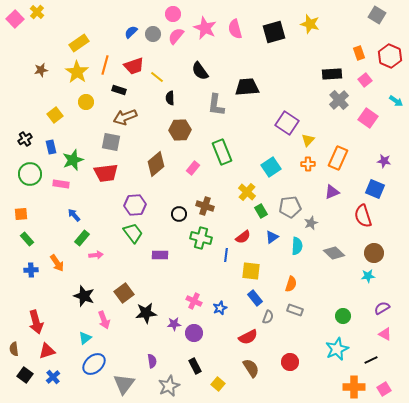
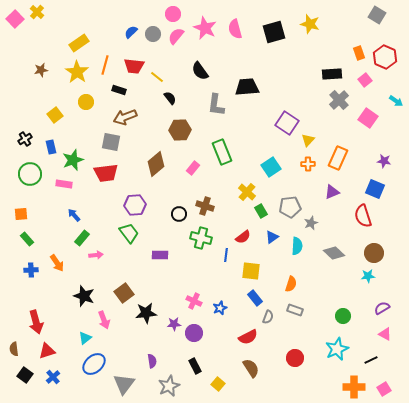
red hexagon at (390, 56): moved 5 px left, 1 px down
red trapezoid at (134, 66): rotated 25 degrees clockwise
black semicircle at (170, 98): rotated 144 degrees clockwise
pink rectangle at (61, 184): moved 3 px right
green trapezoid at (133, 233): moved 4 px left
red circle at (290, 362): moved 5 px right, 4 px up
